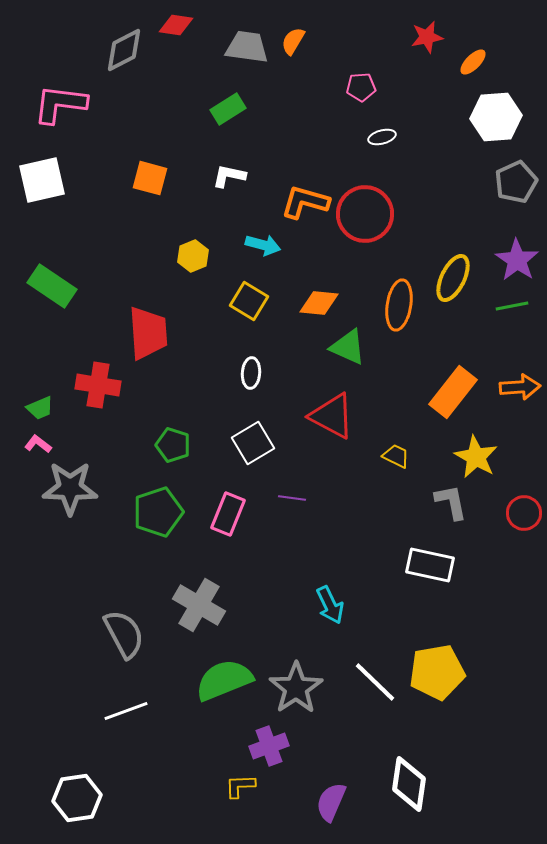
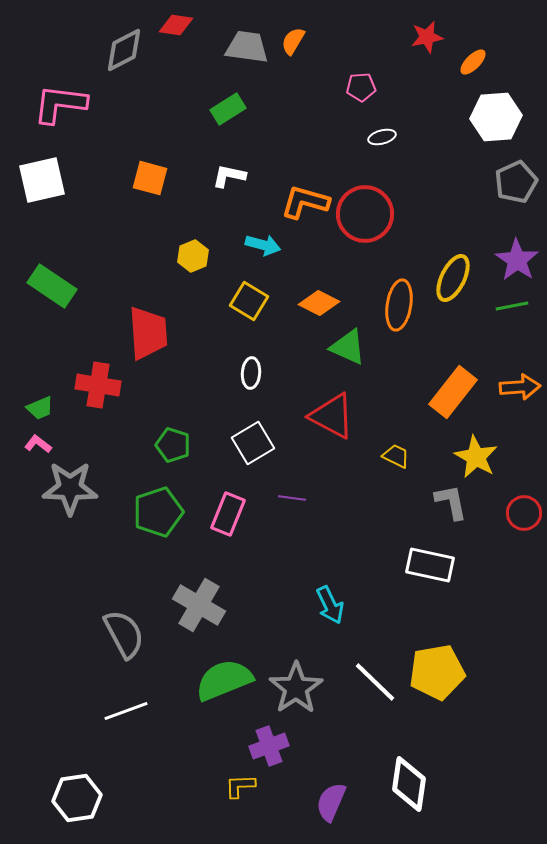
orange diamond at (319, 303): rotated 21 degrees clockwise
